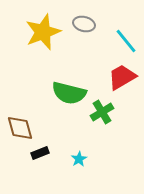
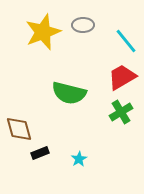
gray ellipse: moved 1 px left, 1 px down; rotated 15 degrees counterclockwise
green cross: moved 19 px right
brown diamond: moved 1 px left, 1 px down
